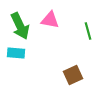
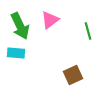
pink triangle: rotated 48 degrees counterclockwise
